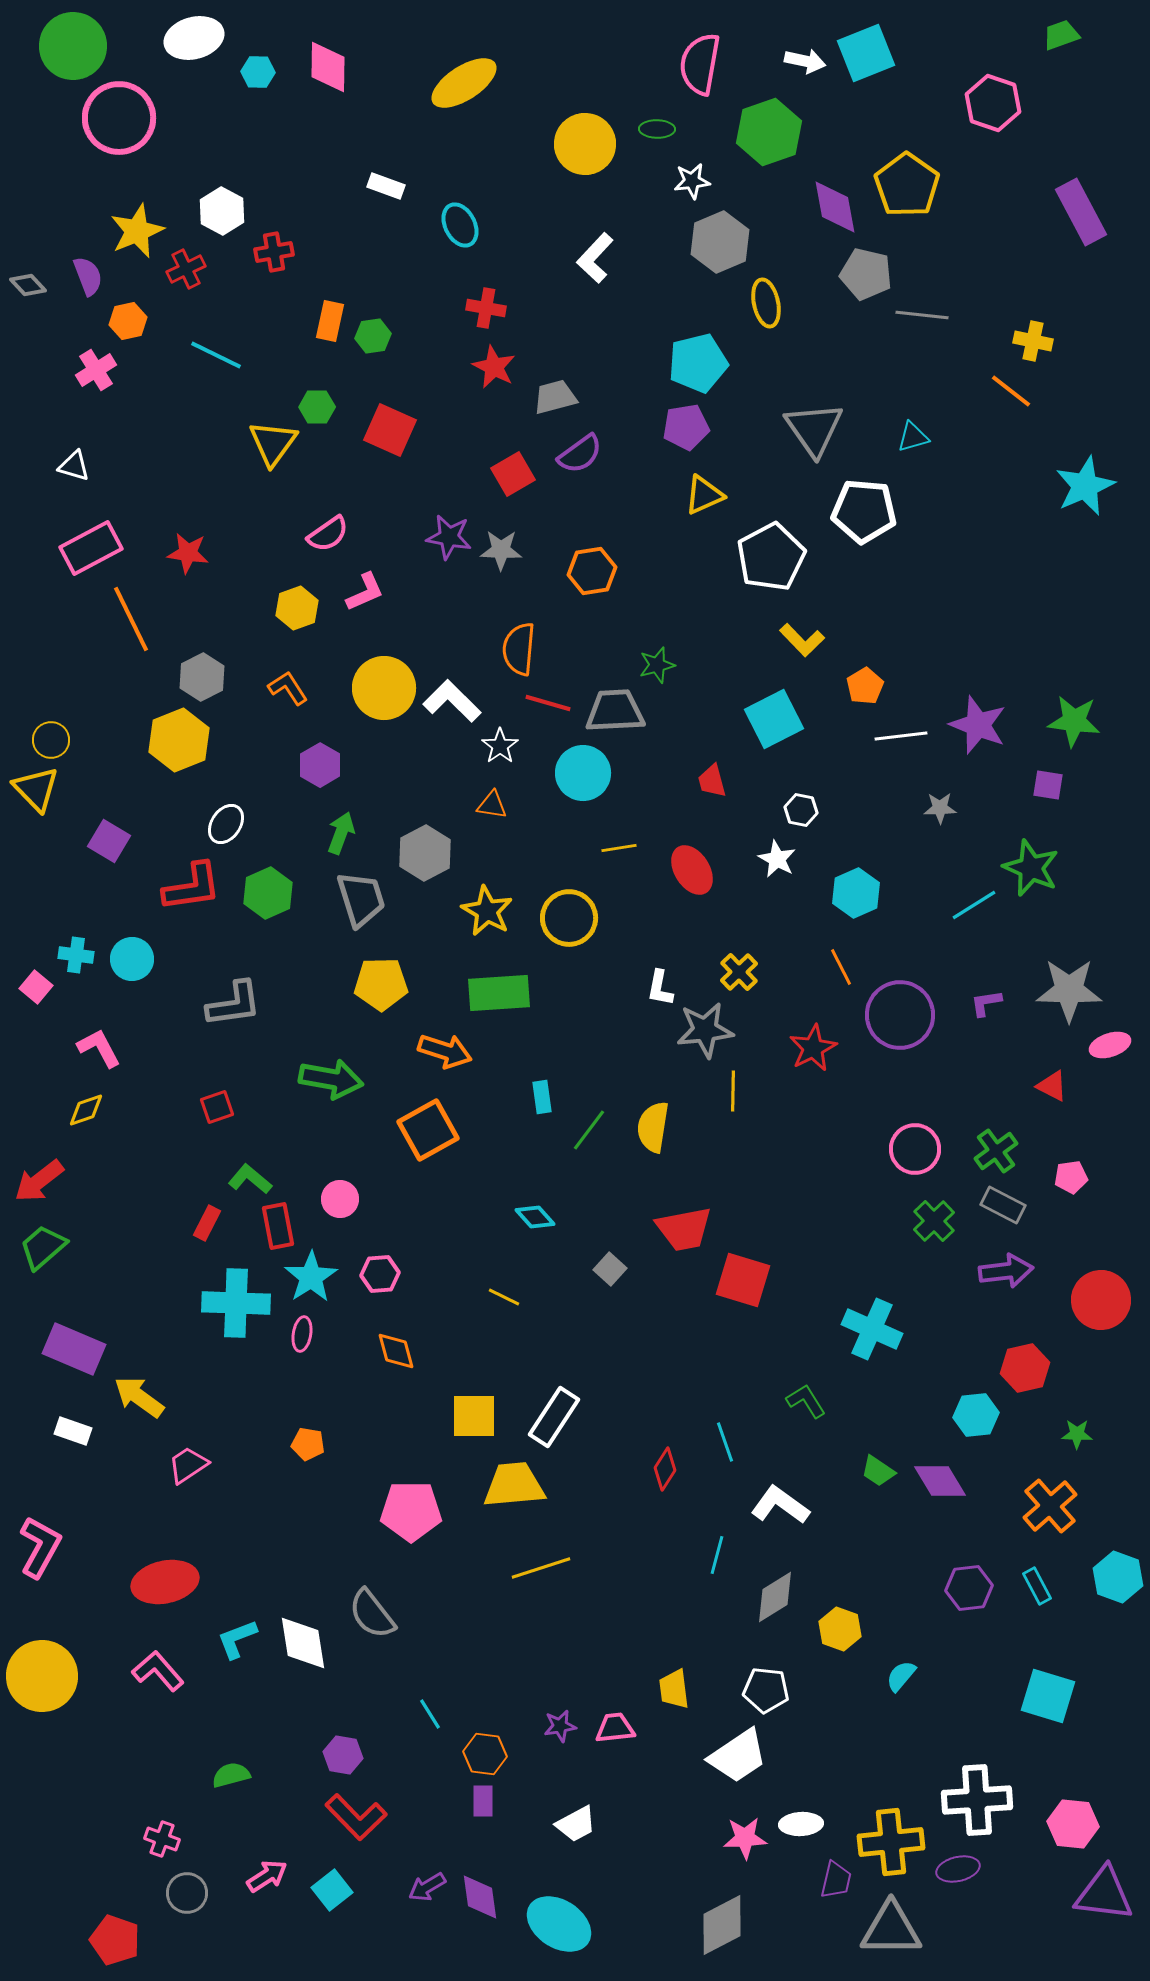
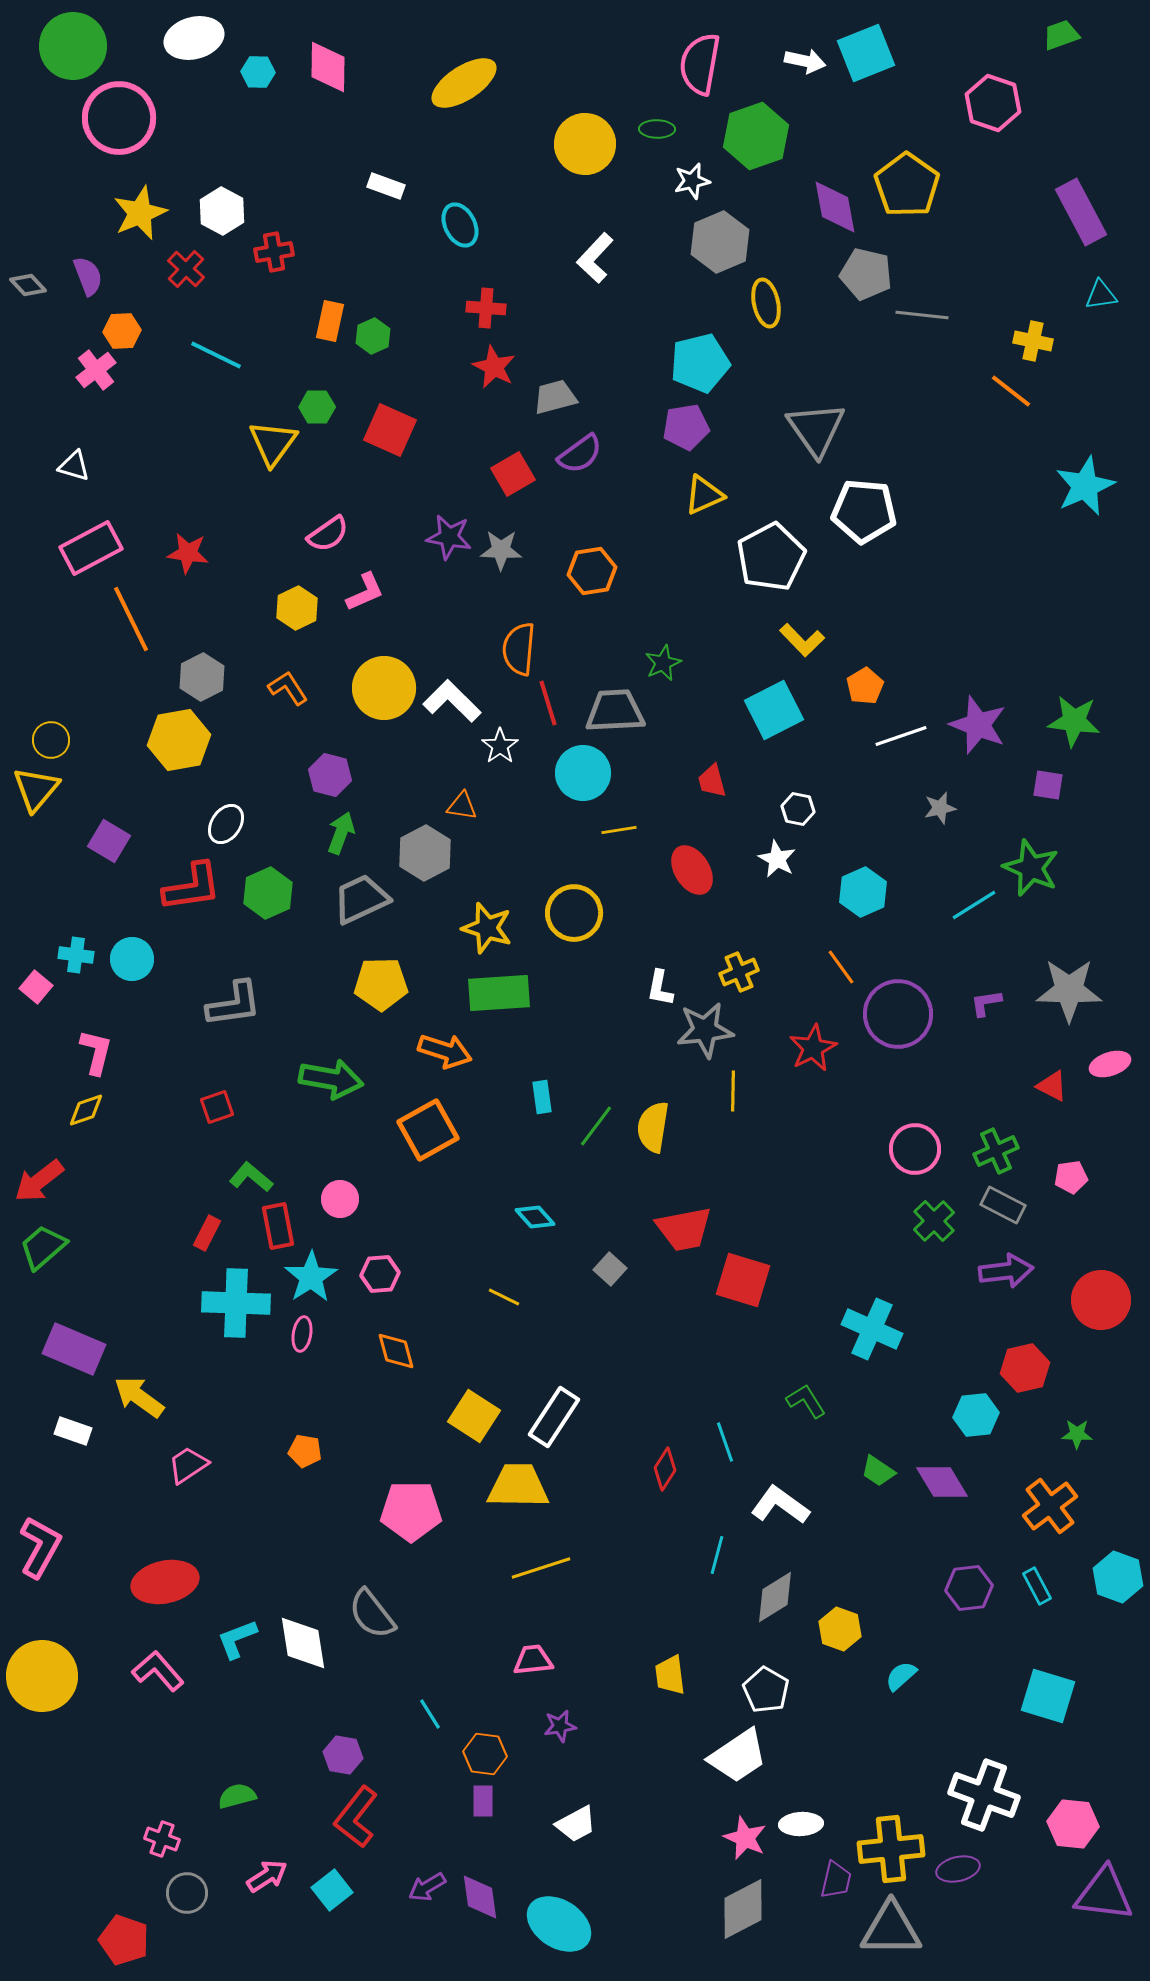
green hexagon at (769, 132): moved 13 px left, 4 px down
white star at (692, 181): rotated 6 degrees counterclockwise
yellow star at (137, 231): moved 3 px right, 18 px up
red cross at (186, 269): rotated 21 degrees counterclockwise
red cross at (486, 308): rotated 6 degrees counterclockwise
orange hexagon at (128, 321): moved 6 px left, 10 px down; rotated 9 degrees clockwise
green hexagon at (373, 336): rotated 16 degrees counterclockwise
cyan pentagon at (698, 363): moved 2 px right
pink cross at (96, 370): rotated 6 degrees counterclockwise
gray triangle at (814, 429): moved 2 px right
cyan triangle at (913, 437): moved 188 px right, 142 px up; rotated 8 degrees clockwise
yellow hexagon at (297, 608): rotated 6 degrees counterclockwise
green star at (657, 665): moved 6 px right, 2 px up; rotated 9 degrees counterclockwise
red line at (548, 703): rotated 57 degrees clockwise
cyan square at (774, 719): moved 9 px up
white line at (901, 736): rotated 12 degrees counterclockwise
yellow hexagon at (179, 740): rotated 12 degrees clockwise
purple hexagon at (320, 765): moved 10 px right, 10 px down; rotated 15 degrees counterclockwise
yellow triangle at (36, 789): rotated 24 degrees clockwise
orange triangle at (492, 805): moved 30 px left, 1 px down
gray star at (940, 808): rotated 12 degrees counterclockwise
white hexagon at (801, 810): moved 3 px left, 1 px up
yellow line at (619, 848): moved 18 px up
cyan hexagon at (856, 893): moved 7 px right, 1 px up
gray trapezoid at (361, 899): rotated 98 degrees counterclockwise
yellow star at (487, 911): moved 17 px down; rotated 12 degrees counterclockwise
yellow circle at (569, 918): moved 5 px right, 5 px up
orange line at (841, 967): rotated 9 degrees counterclockwise
yellow cross at (739, 972): rotated 21 degrees clockwise
purple circle at (900, 1015): moved 2 px left, 1 px up
pink ellipse at (1110, 1045): moved 19 px down
pink L-shape at (99, 1048): moved 3 px left, 4 px down; rotated 42 degrees clockwise
green line at (589, 1130): moved 7 px right, 4 px up
green cross at (996, 1151): rotated 12 degrees clockwise
green L-shape at (250, 1179): moved 1 px right, 2 px up
red rectangle at (207, 1223): moved 10 px down
yellow square at (474, 1416): rotated 33 degrees clockwise
orange pentagon at (308, 1444): moved 3 px left, 7 px down
purple diamond at (940, 1481): moved 2 px right, 1 px down
yellow trapezoid at (514, 1485): moved 4 px right, 1 px down; rotated 6 degrees clockwise
orange cross at (1050, 1506): rotated 4 degrees clockwise
cyan semicircle at (901, 1676): rotated 8 degrees clockwise
yellow trapezoid at (674, 1689): moved 4 px left, 14 px up
white pentagon at (766, 1690): rotated 24 degrees clockwise
pink trapezoid at (615, 1728): moved 82 px left, 68 px up
green semicircle at (231, 1775): moved 6 px right, 21 px down
white cross at (977, 1800): moved 7 px right, 5 px up; rotated 24 degrees clockwise
red L-shape at (356, 1817): rotated 82 degrees clockwise
pink star at (745, 1838): rotated 27 degrees clockwise
yellow cross at (891, 1842): moved 7 px down
gray diamond at (722, 1925): moved 21 px right, 16 px up
red pentagon at (115, 1940): moved 9 px right
